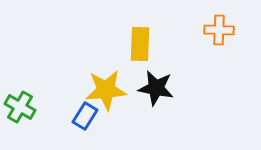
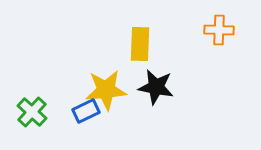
black star: moved 1 px up
green cross: moved 12 px right, 5 px down; rotated 12 degrees clockwise
blue rectangle: moved 1 px right, 5 px up; rotated 32 degrees clockwise
